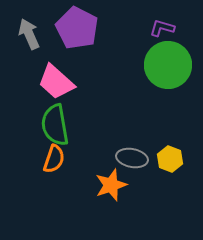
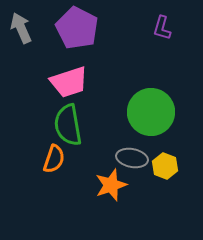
purple L-shape: rotated 90 degrees counterclockwise
gray arrow: moved 8 px left, 6 px up
green circle: moved 17 px left, 47 px down
pink trapezoid: moved 13 px right; rotated 60 degrees counterclockwise
green semicircle: moved 13 px right
yellow hexagon: moved 5 px left, 7 px down
